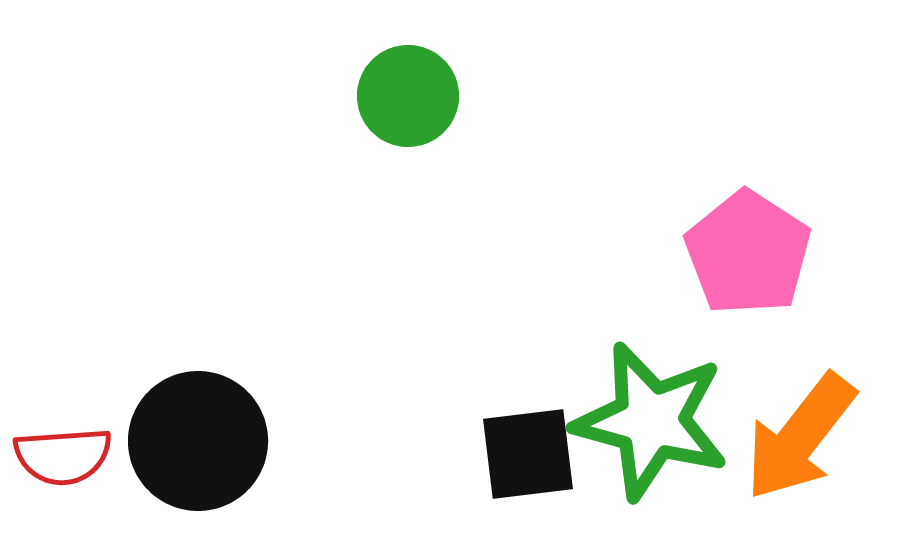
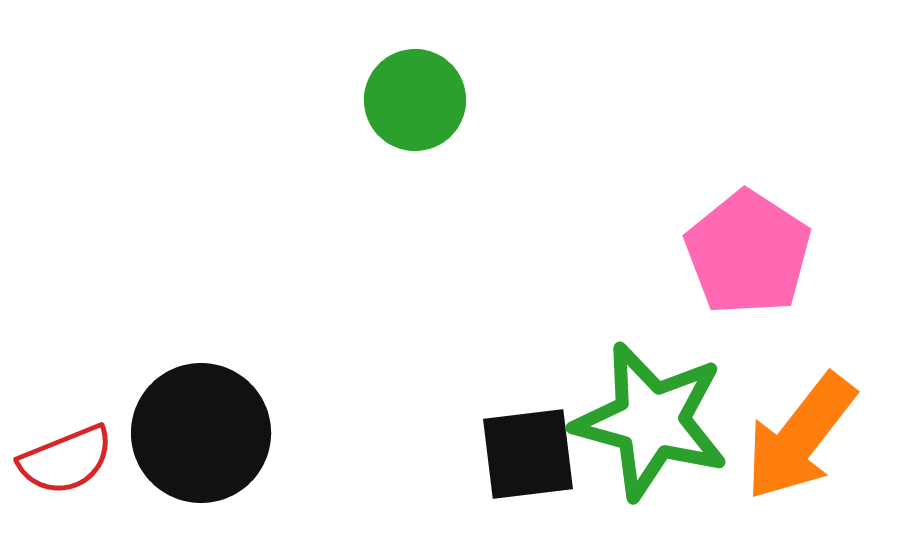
green circle: moved 7 px right, 4 px down
black circle: moved 3 px right, 8 px up
red semicircle: moved 3 px right, 4 px down; rotated 18 degrees counterclockwise
